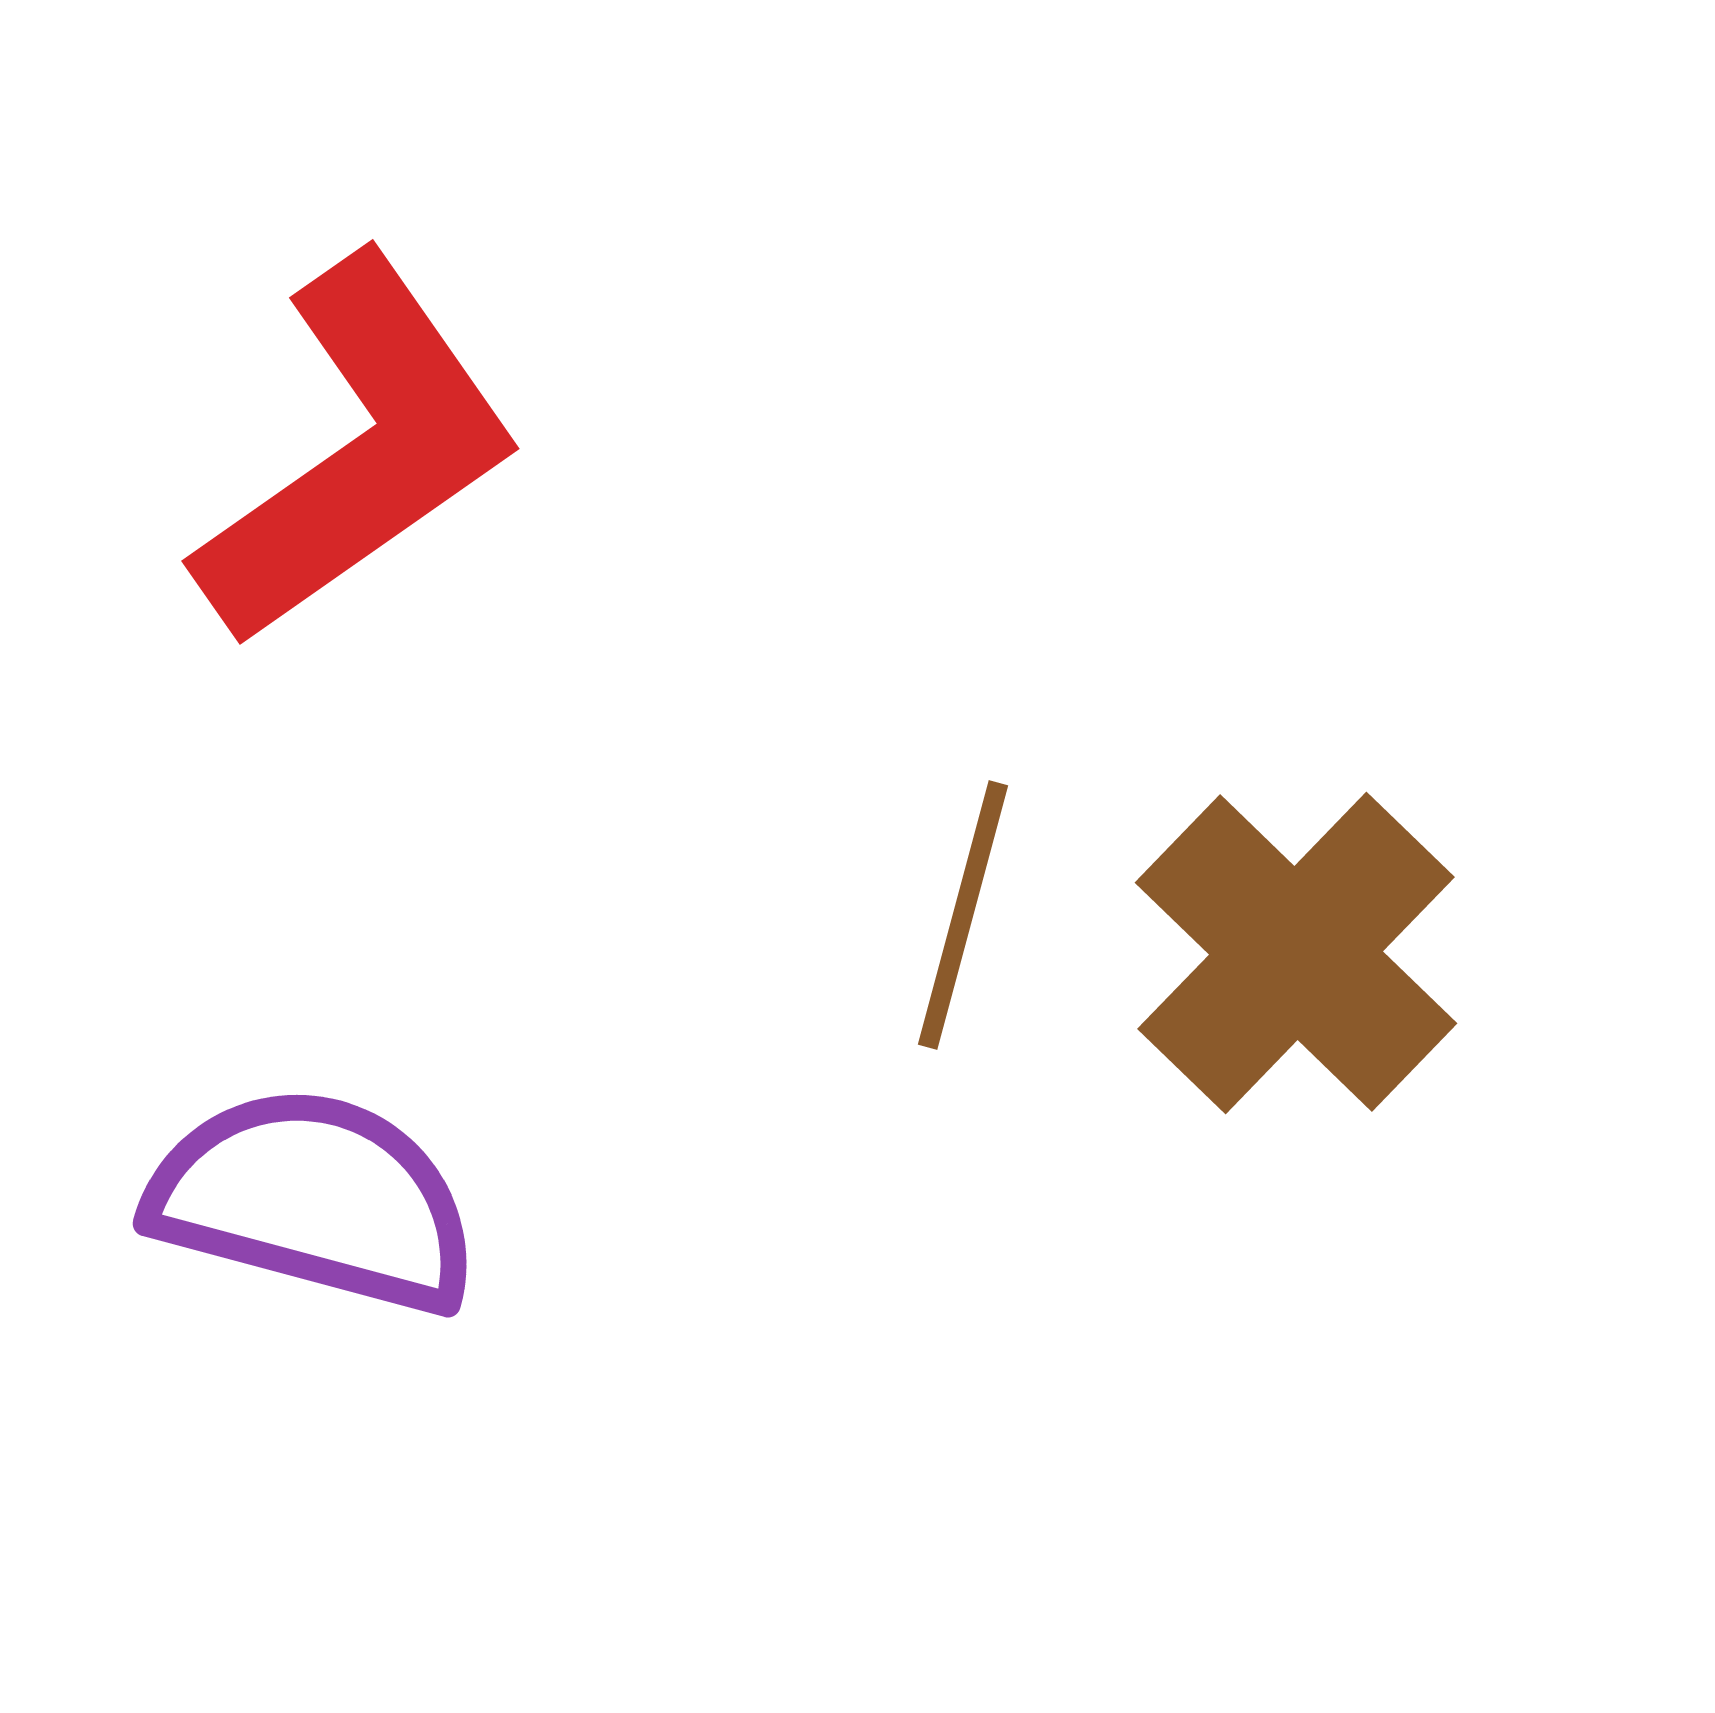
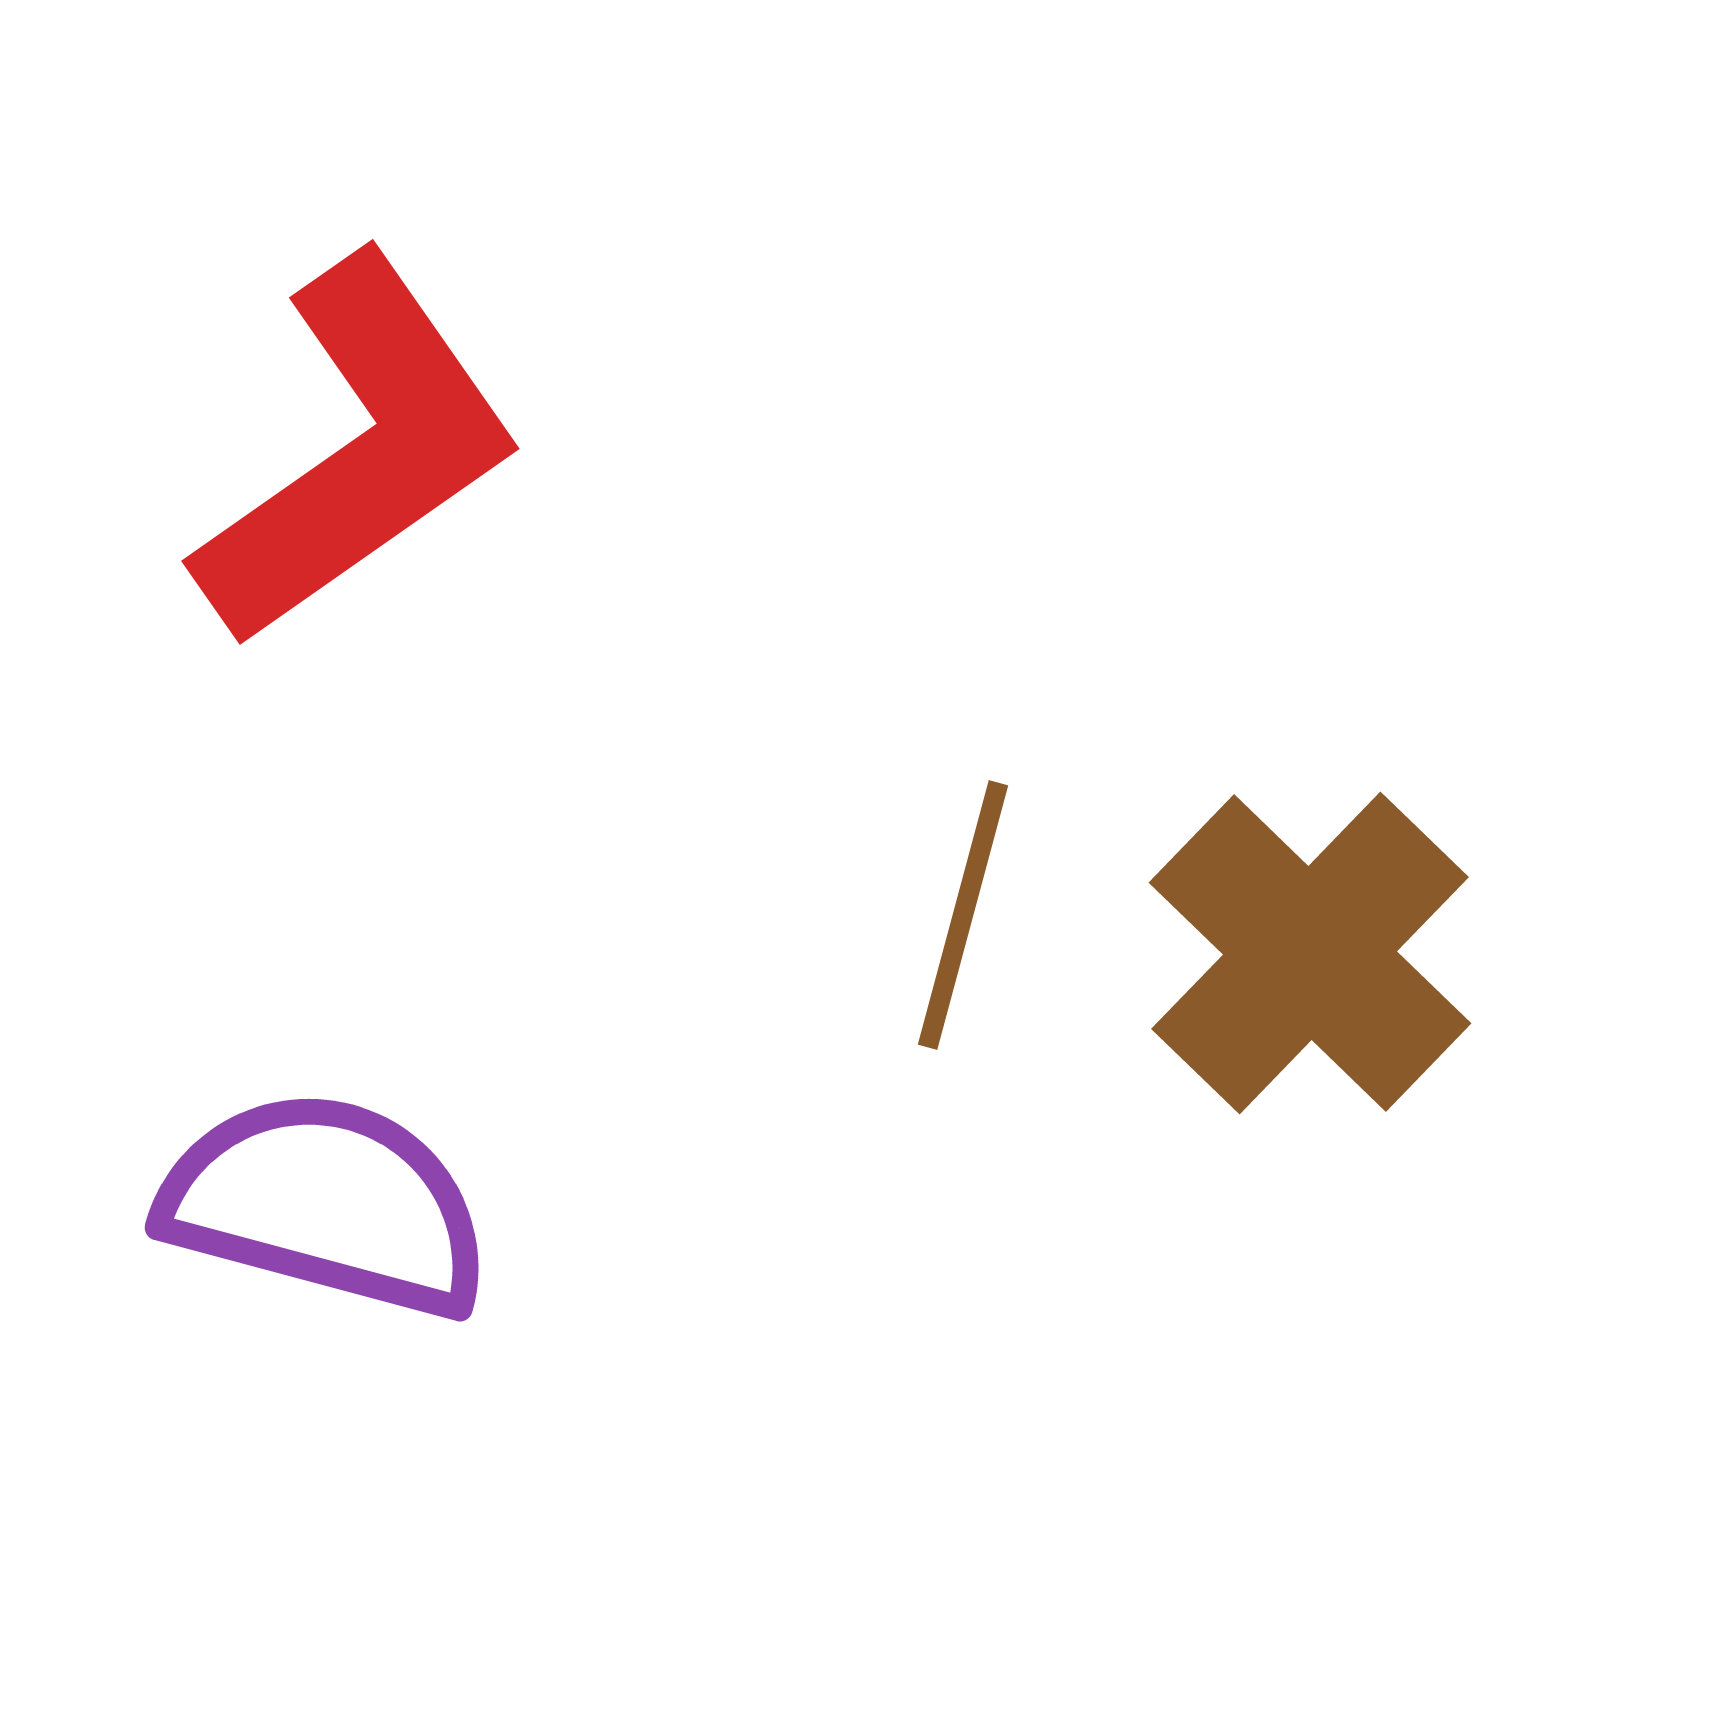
brown cross: moved 14 px right
purple semicircle: moved 12 px right, 4 px down
